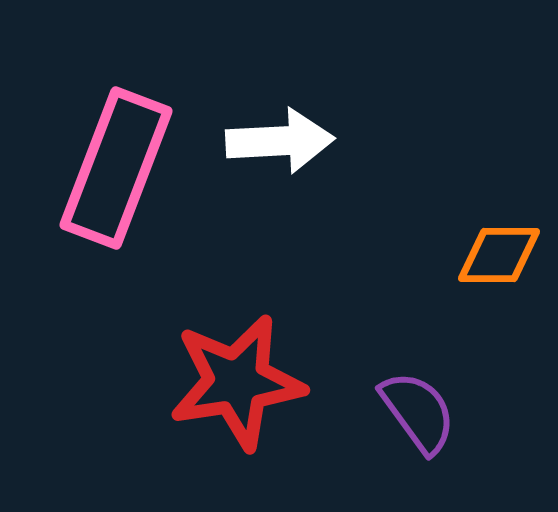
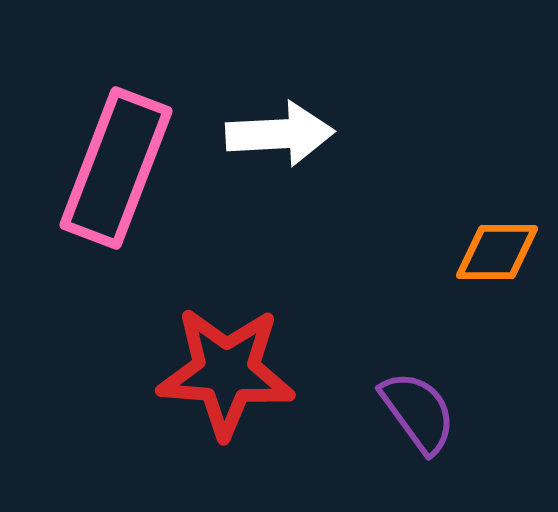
white arrow: moved 7 px up
orange diamond: moved 2 px left, 3 px up
red star: moved 11 px left, 10 px up; rotated 13 degrees clockwise
